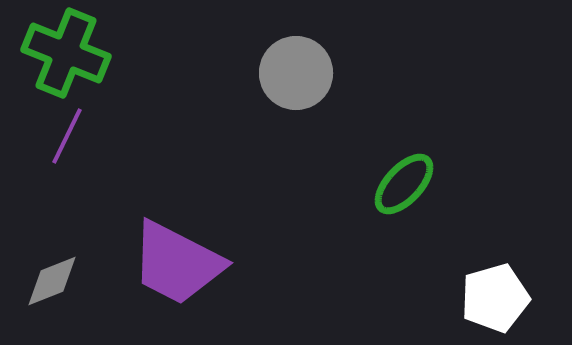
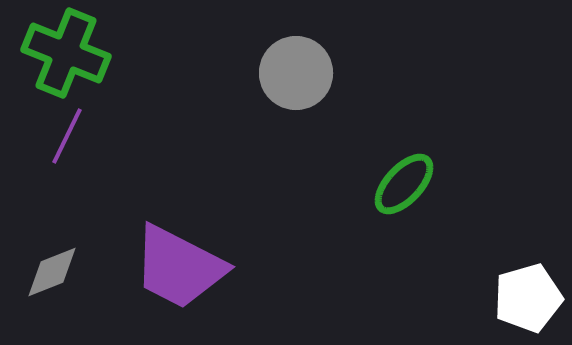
purple trapezoid: moved 2 px right, 4 px down
gray diamond: moved 9 px up
white pentagon: moved 33 px right
